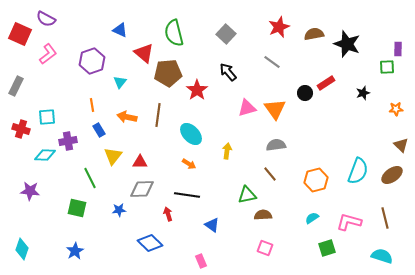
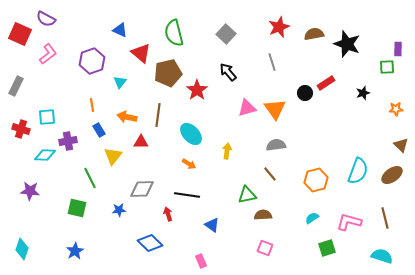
red triangle at (144, 53): moved 3 px left
gray line at (272, 62): rotated 36 degrees clockwise
brown pentagon at (168, 73): rotated 8 degrees counterclockwise
red triangle at (140, 162): moved 1 px right, 20 px up
